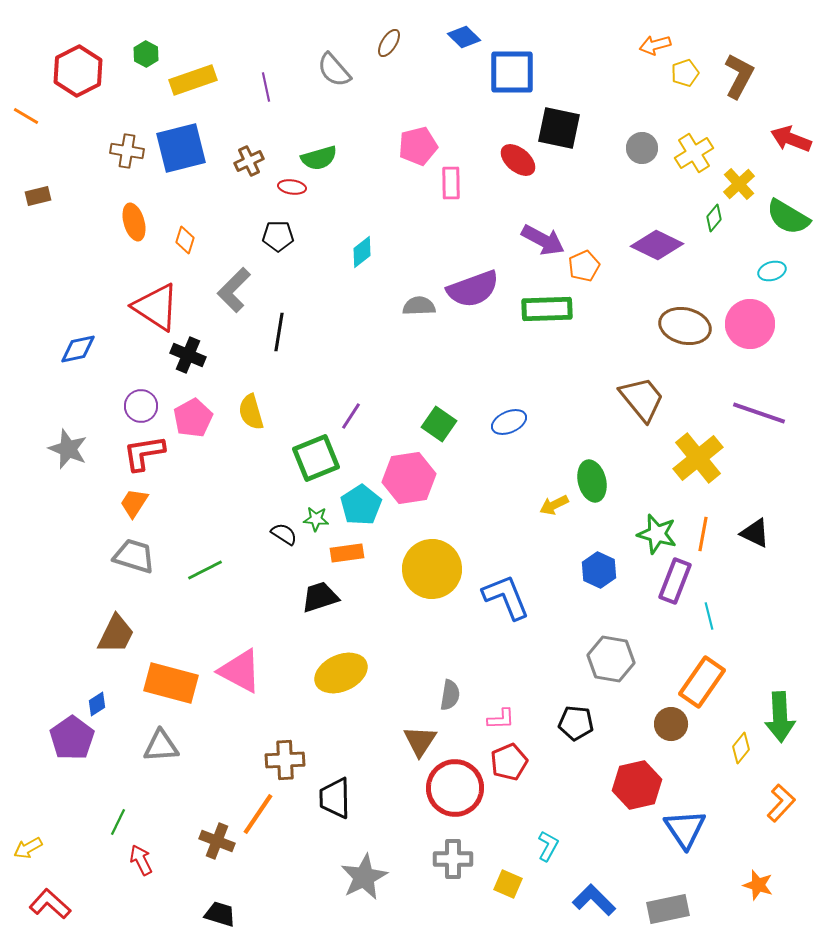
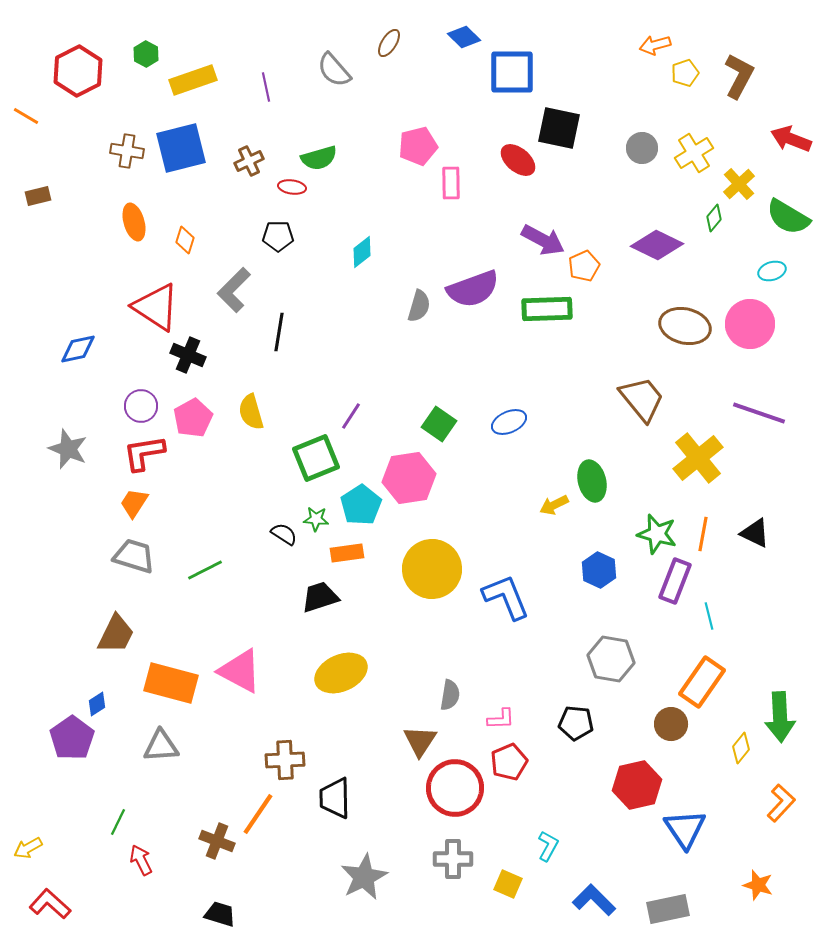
gray semicircle at (419, 306): rotated 108 degrees clockwise
